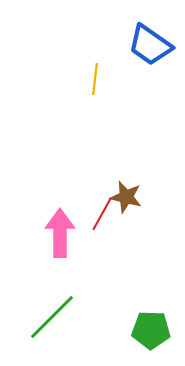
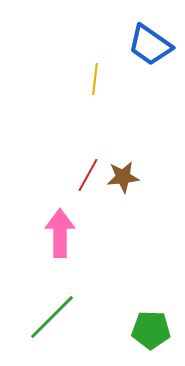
brown star: moved 3 px left, 20 px up; rotated 20 degrees counterclockwise
red line: moved 14 px left, 39 px up
